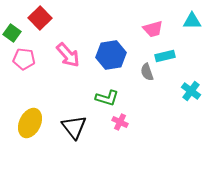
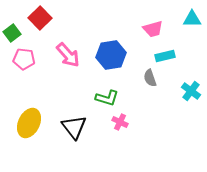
cyan triangle: moved 2 px up
green square: rotated 18 degrees clockwise
gray semicircle: moved 3 px right, 6 px down
yellow ellipse: moved 1 px left
